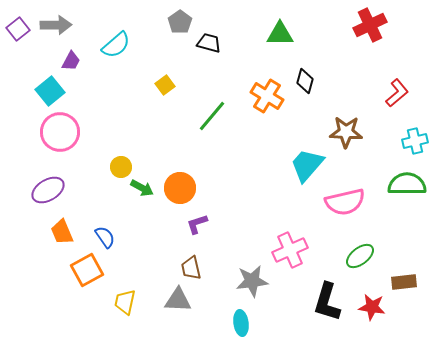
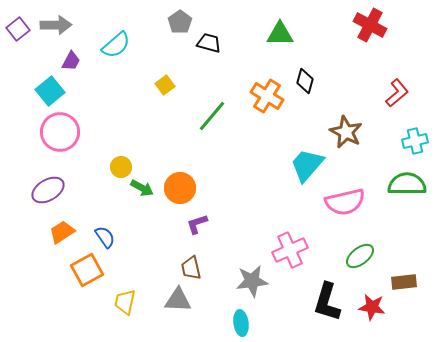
red cross: rotated 36 degrees counterclockwise
brown star: rotated 24 degrees clockwise
orange trapezoid: rotated 80 degrees clockwise
